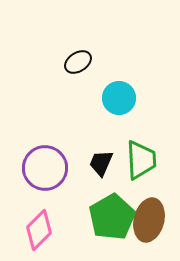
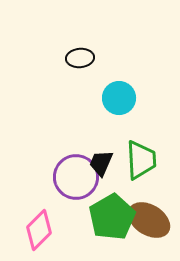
black ellipse: moved 2 px right, 4 px up; rotated 28 degrees clockwise
purple circle: moved 31 px right, 9 px down
brown ellipse: rotated 72 degrees counterclockwise
